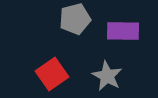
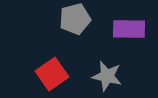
purple rectangle: moved 6 px right, 2 px up
gray star: rotated 16 degrees counterclockwise
